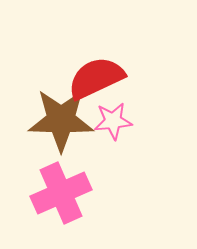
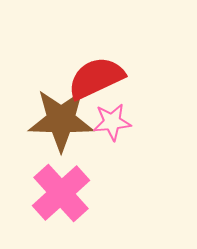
pink star: moved 1 px left, 1 px down
pink cross: rotated 18 degrees counterclockwise
